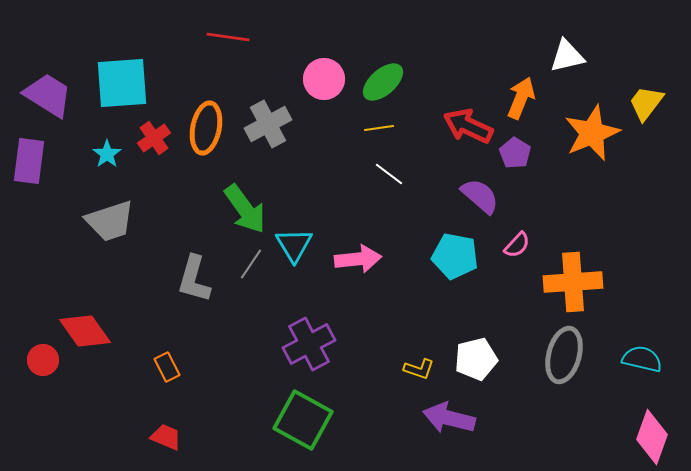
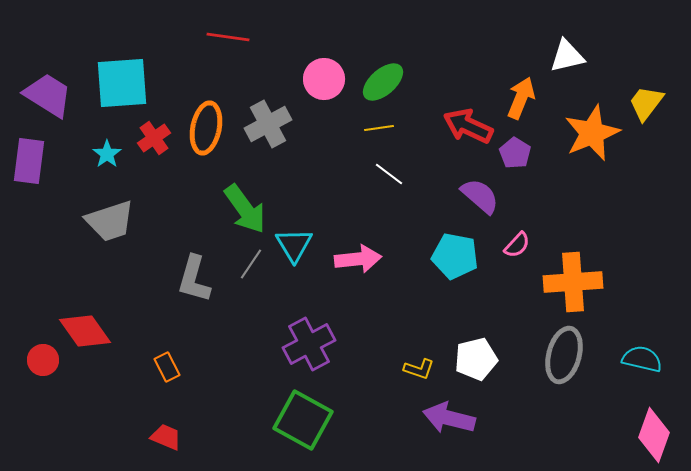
pink diamond: moved 2 px right, 2 px up
